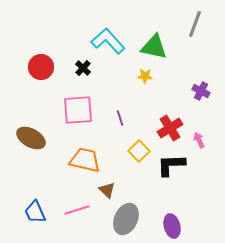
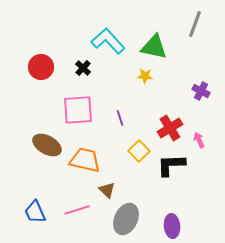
brown ellipse: moved 16 px right, 7 px down
purple ellipse: rotated 10 degrees clockwise
